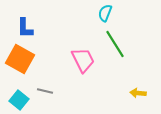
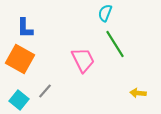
gray line: rotated 63 degrees counterclockwise
